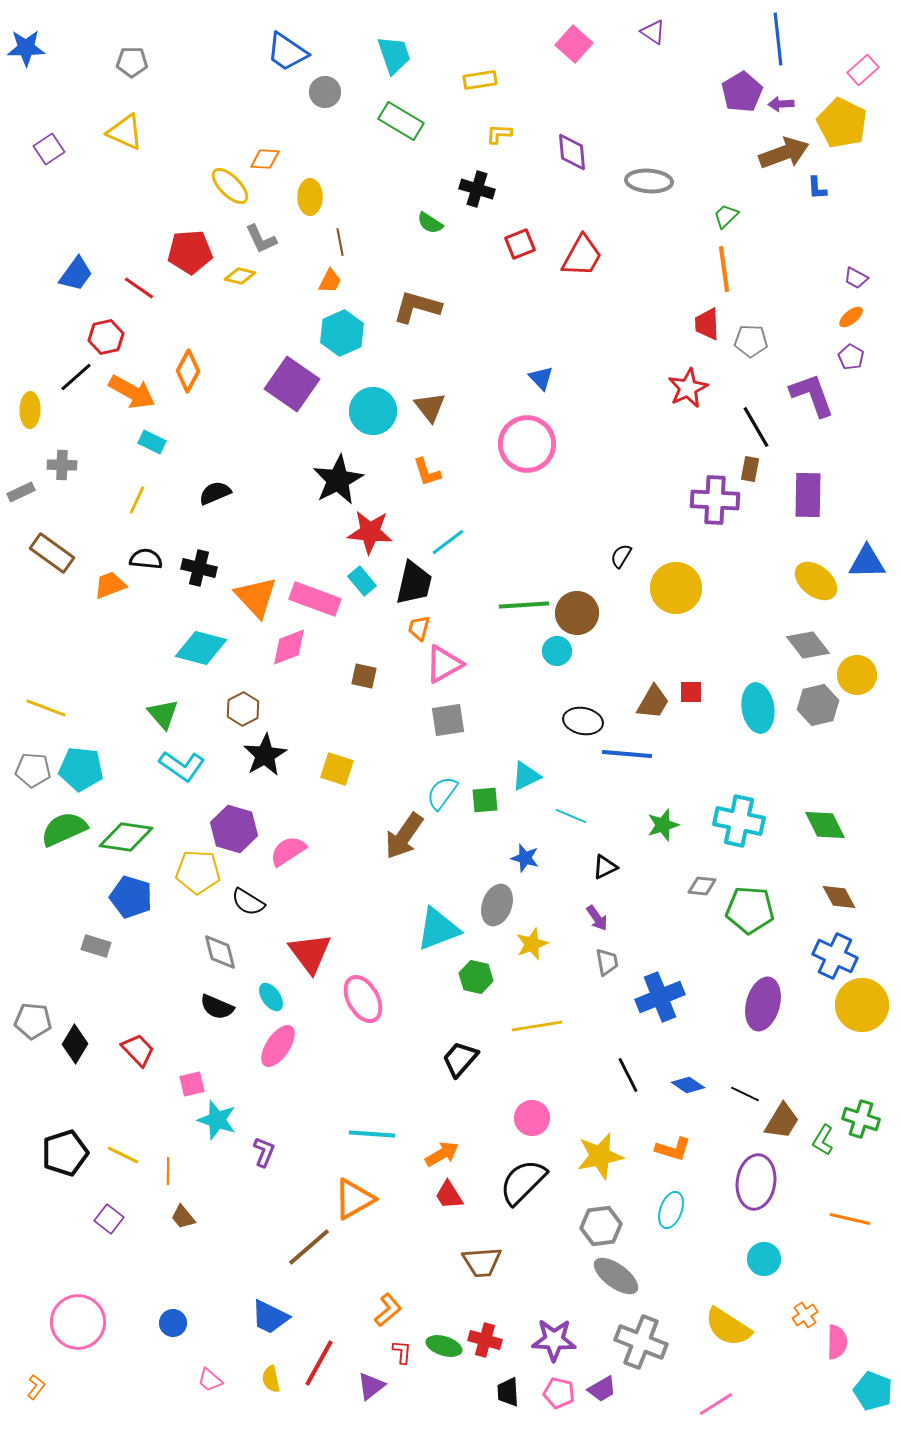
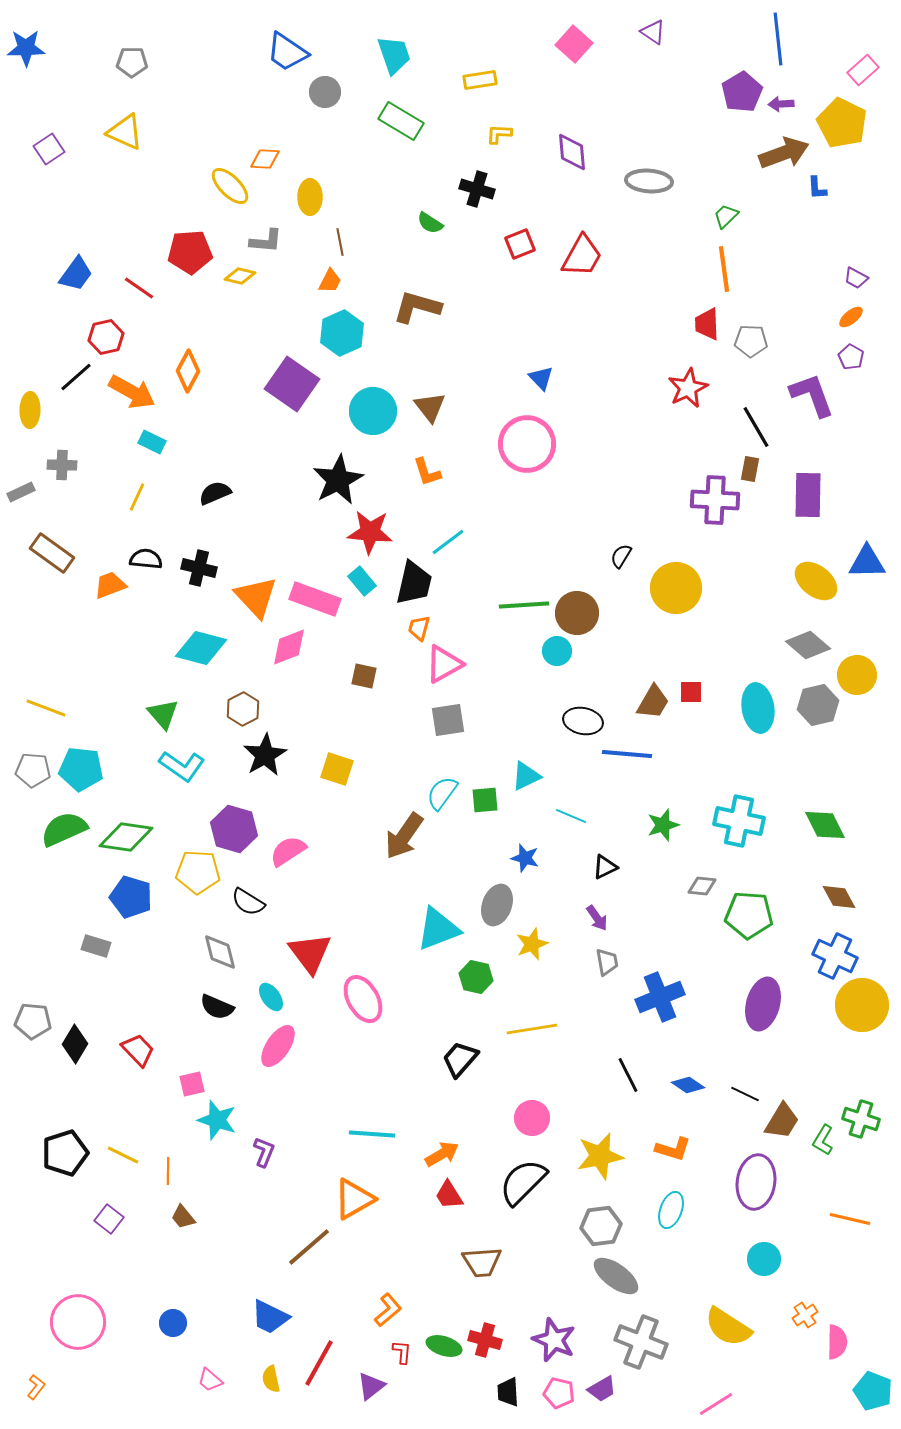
gray L-shape at (261, 239): moved 5 px right, 2 px down; rotated 60 degrees counterclockwise
yellow line at (137, 500): moved 3 px up
gray diamond at (808, 645): rotated 12 degrees counterclockwise
green pentagon at (750, 910): moved 1 px left, 5 px down
yellow line at (537, 1026): moved 5 px left, 3 px down
purple star at (554, 1340): rotated 21 degrees clockwise
